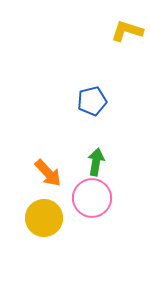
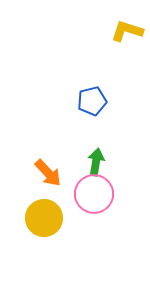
pink circle: moved 2 px right, 4 px up
